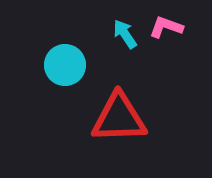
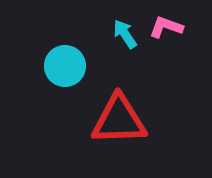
cyan circle: moved 1 px down
red triangle: moved 2 px down
